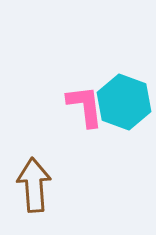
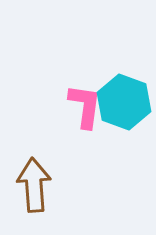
pink L-shape: rotated 15 degrees clockwise
